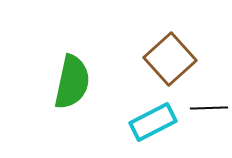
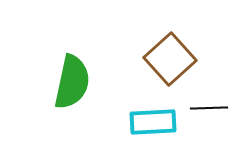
cyan rectangle: rotated 24 degrees clockwise
